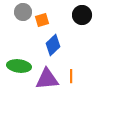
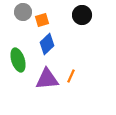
blue diamond: moved 6 px left, 1 px up
green ellipse: moved 1 px left, 6 px up; rotated 65 degrees clockwise
orange line: rotated 24 degrees clockwise
